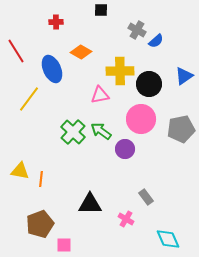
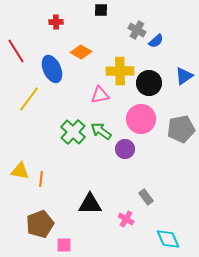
black circle: moved 1 px up
